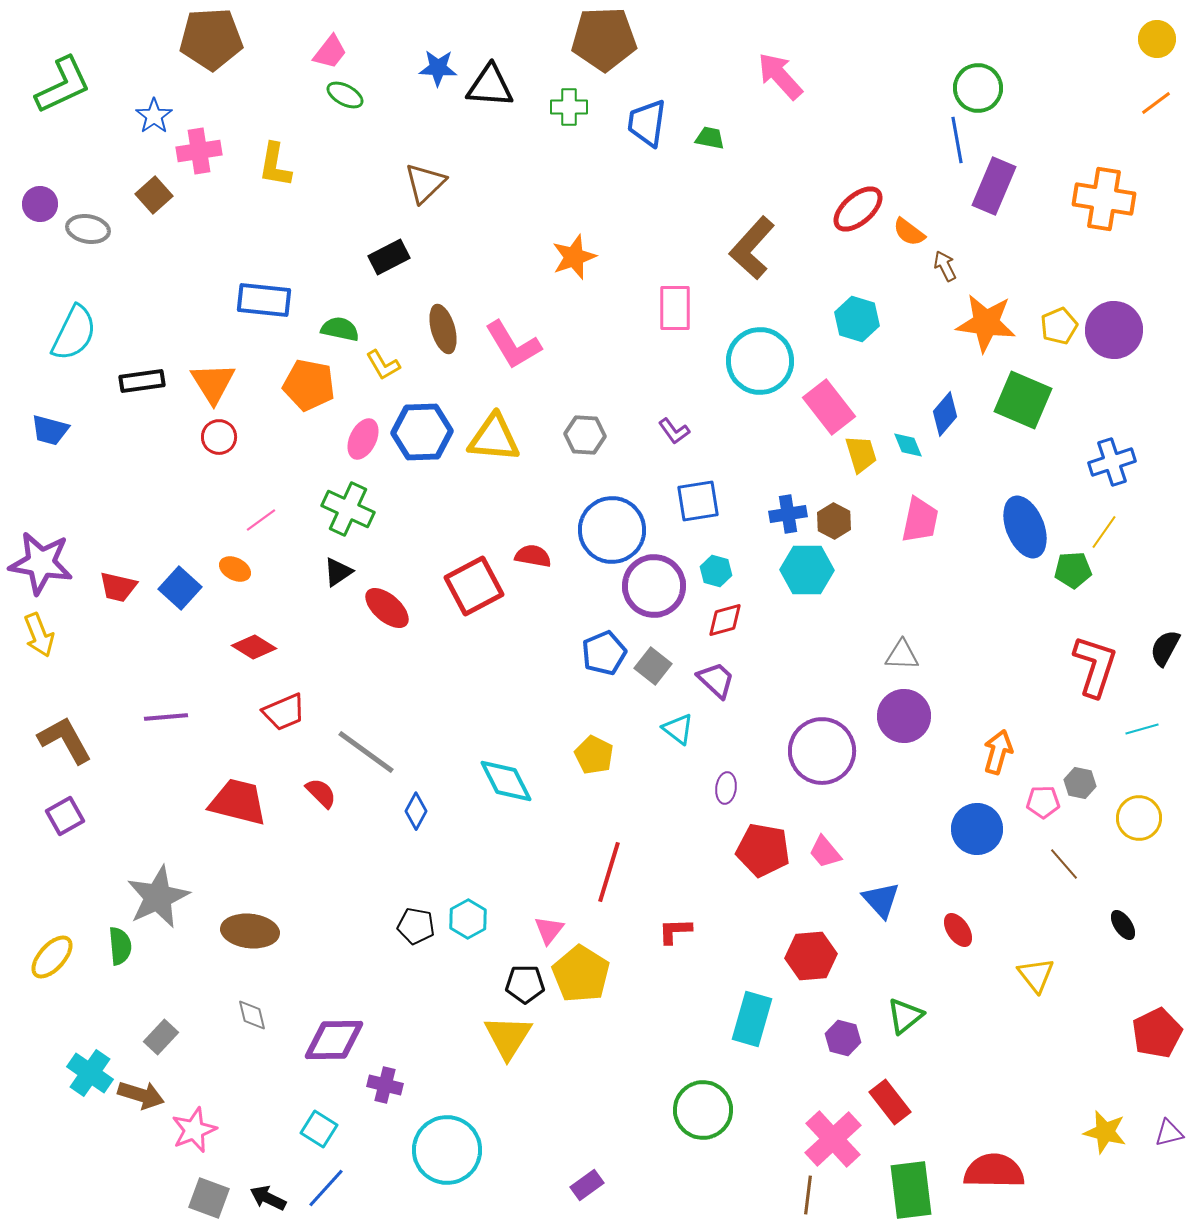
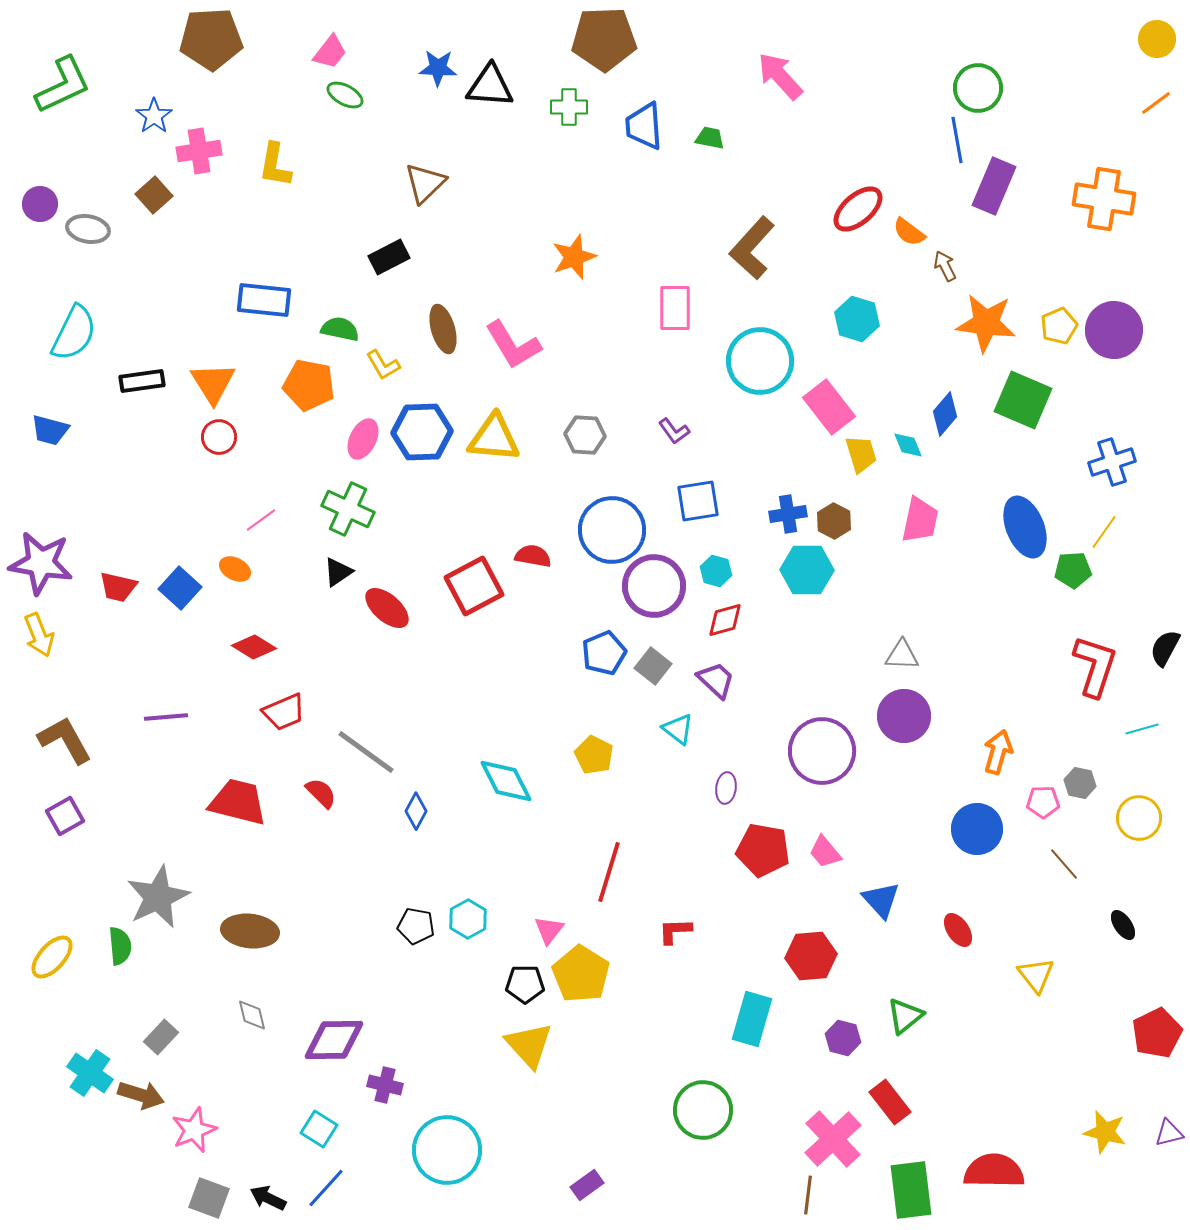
blue trapezoid at (647, 123): moved 3 px left, 3 px down; rotated 12 degrees counterclockwise
yellow triangle at (508, 1037): moved 21 px right, 8 px down; rotated 14 degrees counterclockwise
